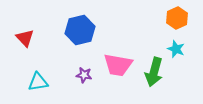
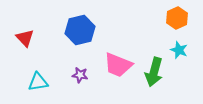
cyan star: moved 3 px right, 1 px down
pink trapezoid: rotated 12 degrees clockwise
purple star: moved 4 px left
